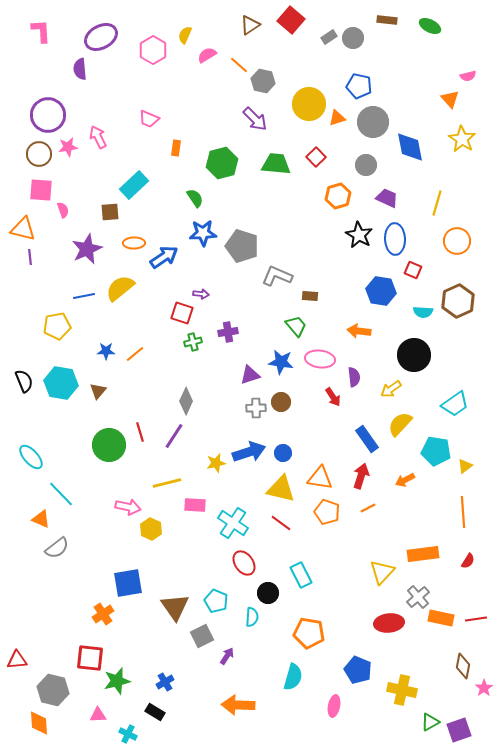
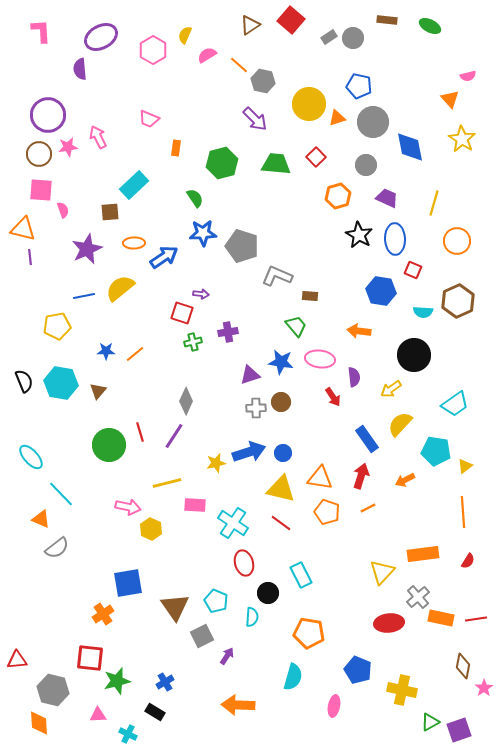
yellow line at (437, 203): moved 3 px left
red ellipse at (244, 563): rotated 20 degrees clockwise
